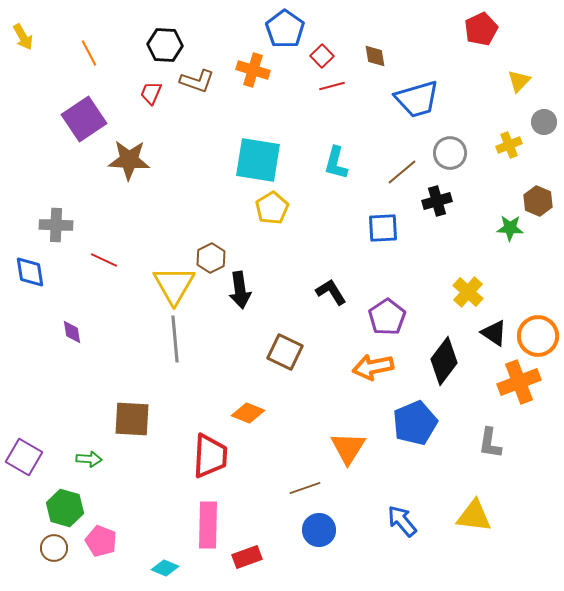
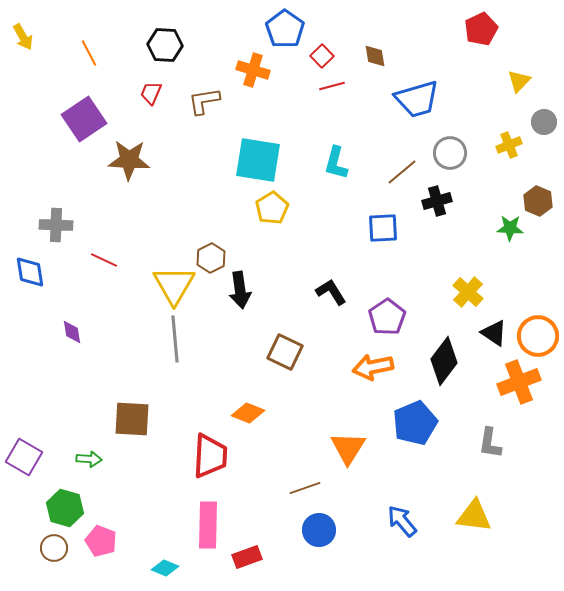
brown L-shape at (197, 81): moved 7 px right, 20 px down; rotated 152 degrees clockwise
